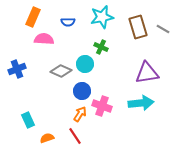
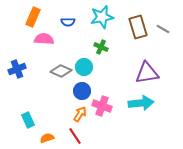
cyan circle: moved 1 px left, 3 px down
